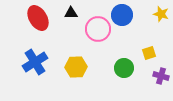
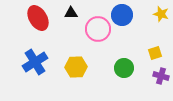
yellow square: moved 6 px right
